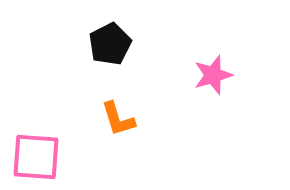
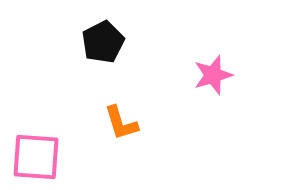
black pentagon: moved 7 px left, 2 px up
orange L-shape: moved 3 px right, 4 px down
